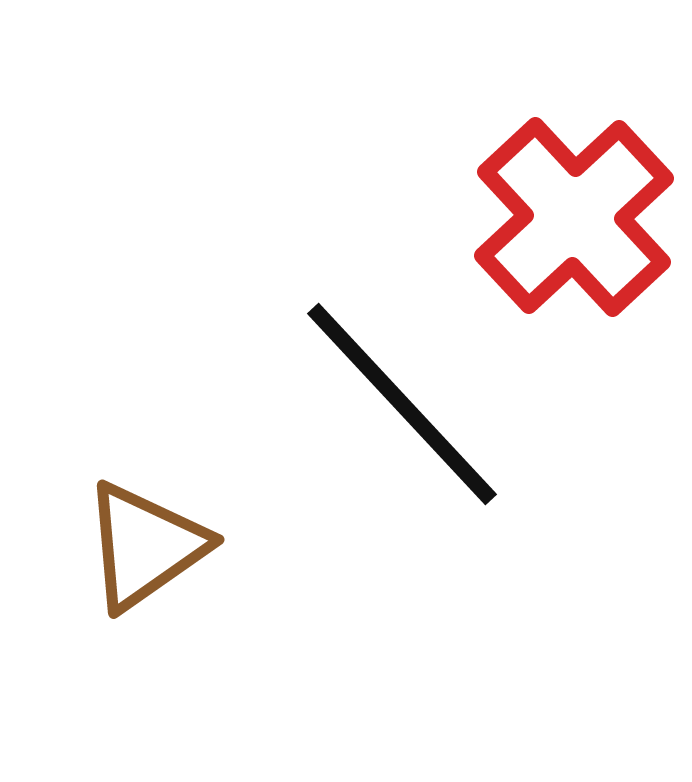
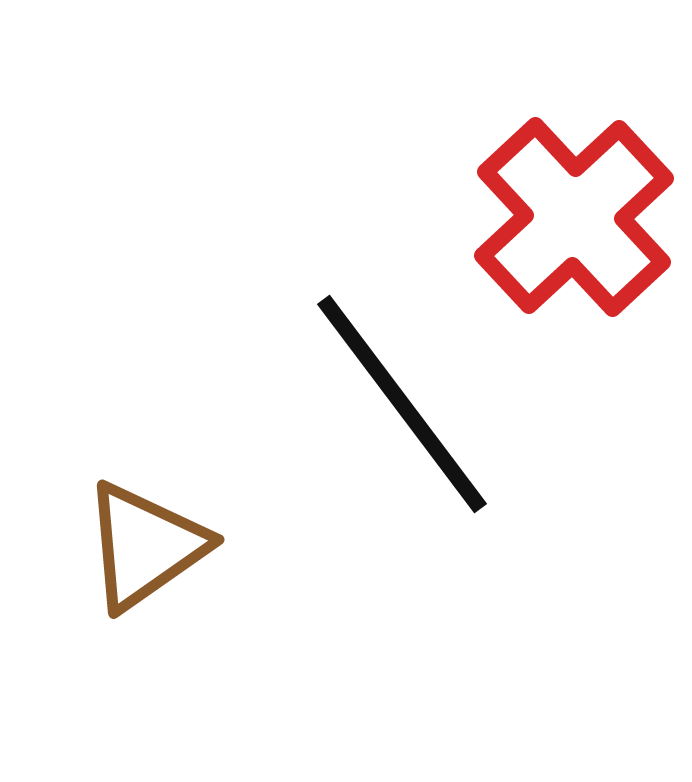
black line: rotated 6 degrees clockwise
